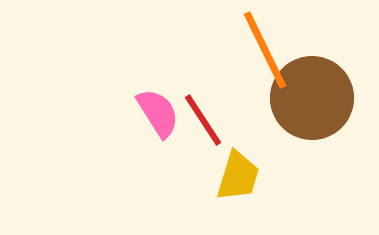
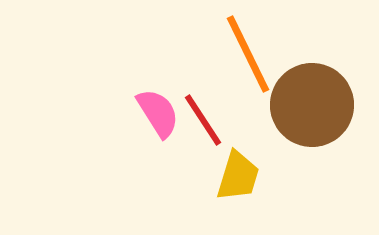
orange line: moved 17 px left, 4 px down
brown circle: moved 7 px down
